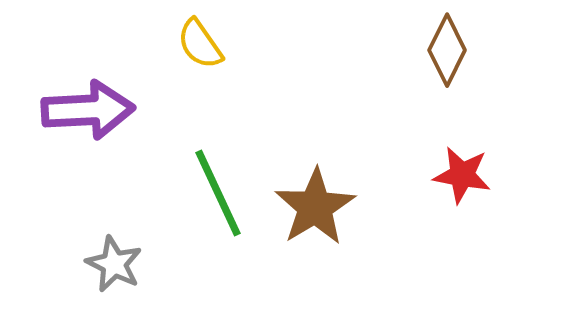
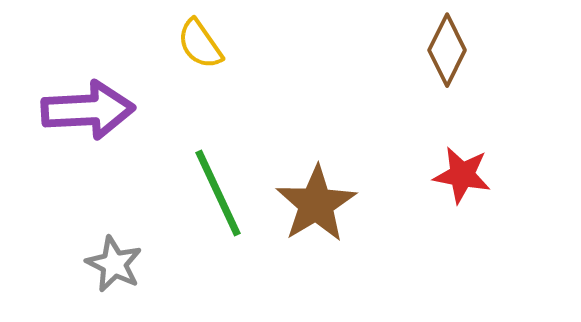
brown star: moved 1 px right, 3 px up
